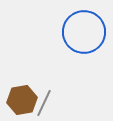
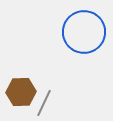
brown hexagon: moved 1 px left, 8 px up; rotated 8 degrees clockwise
